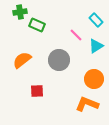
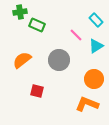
red square: rotated 16 degrees clockwise
